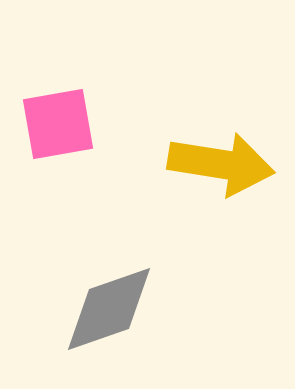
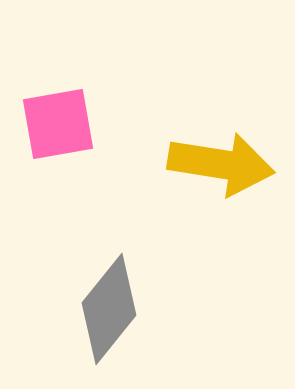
gray diamond: rotated 32 degrees counterclockwise
